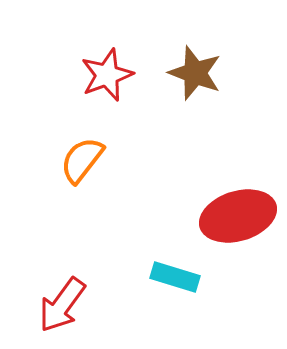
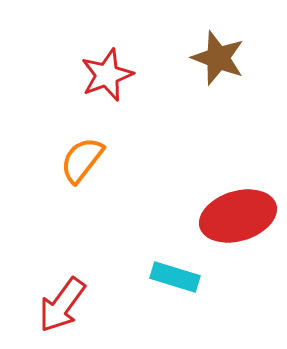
brown star: moved 23 px right, 15 px up
